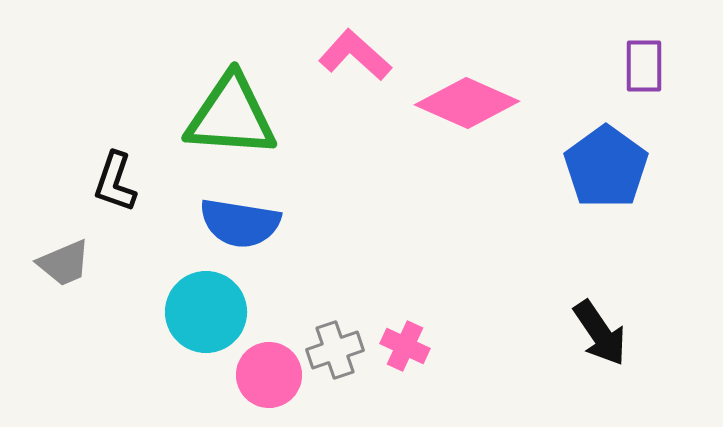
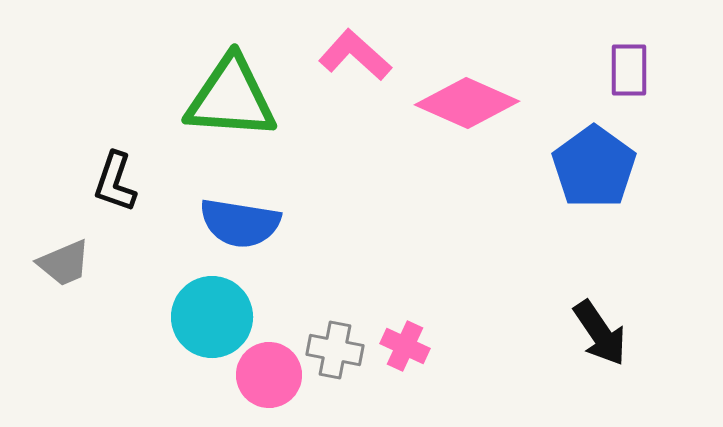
purple rectangle: moved 15 px left, 4 px down
green triangle: moved 18 px up
blue pentagon: moved 12 px left
cyan circle: moved 6 px right, 5 px down
gray cross: rotated 30 degrees clockwise
